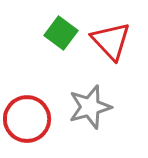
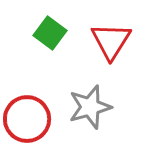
green square: moved 11 px left
red triangle: rotated 15 degrees clockwise
